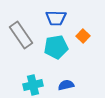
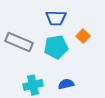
gray rectangle: moved 2 px left, 7 px down; rotated 32 degrees counterclockwise
blue semicircle: moved 1 px up
